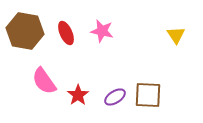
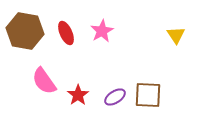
pink star: rotated 30 degrees clockwise
